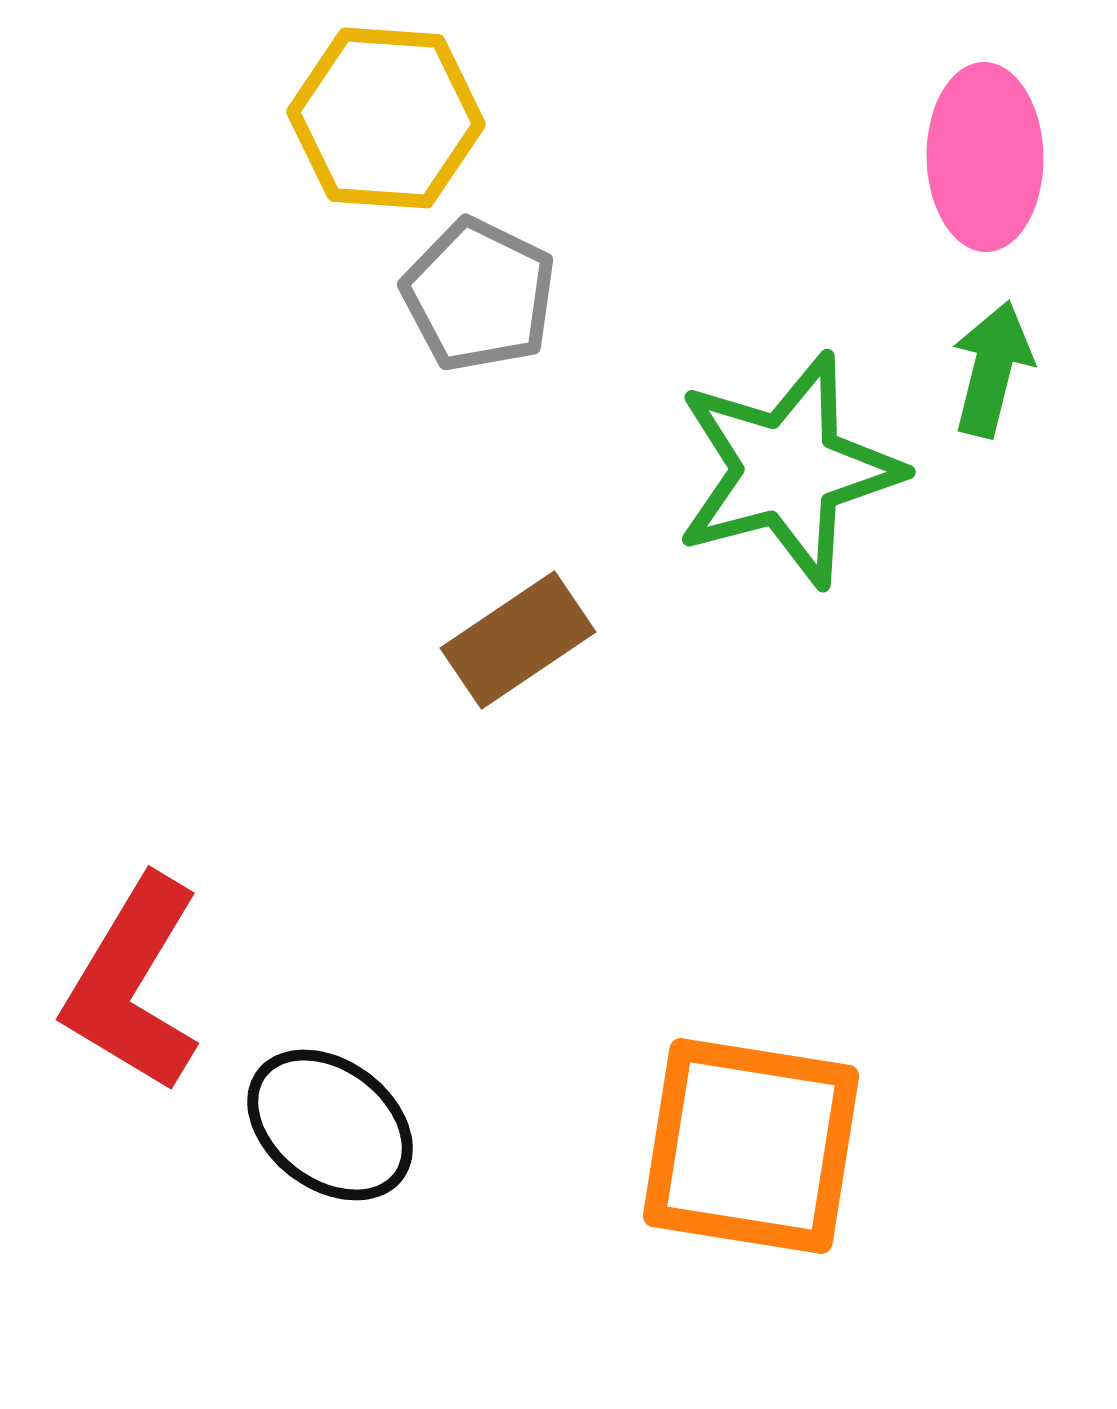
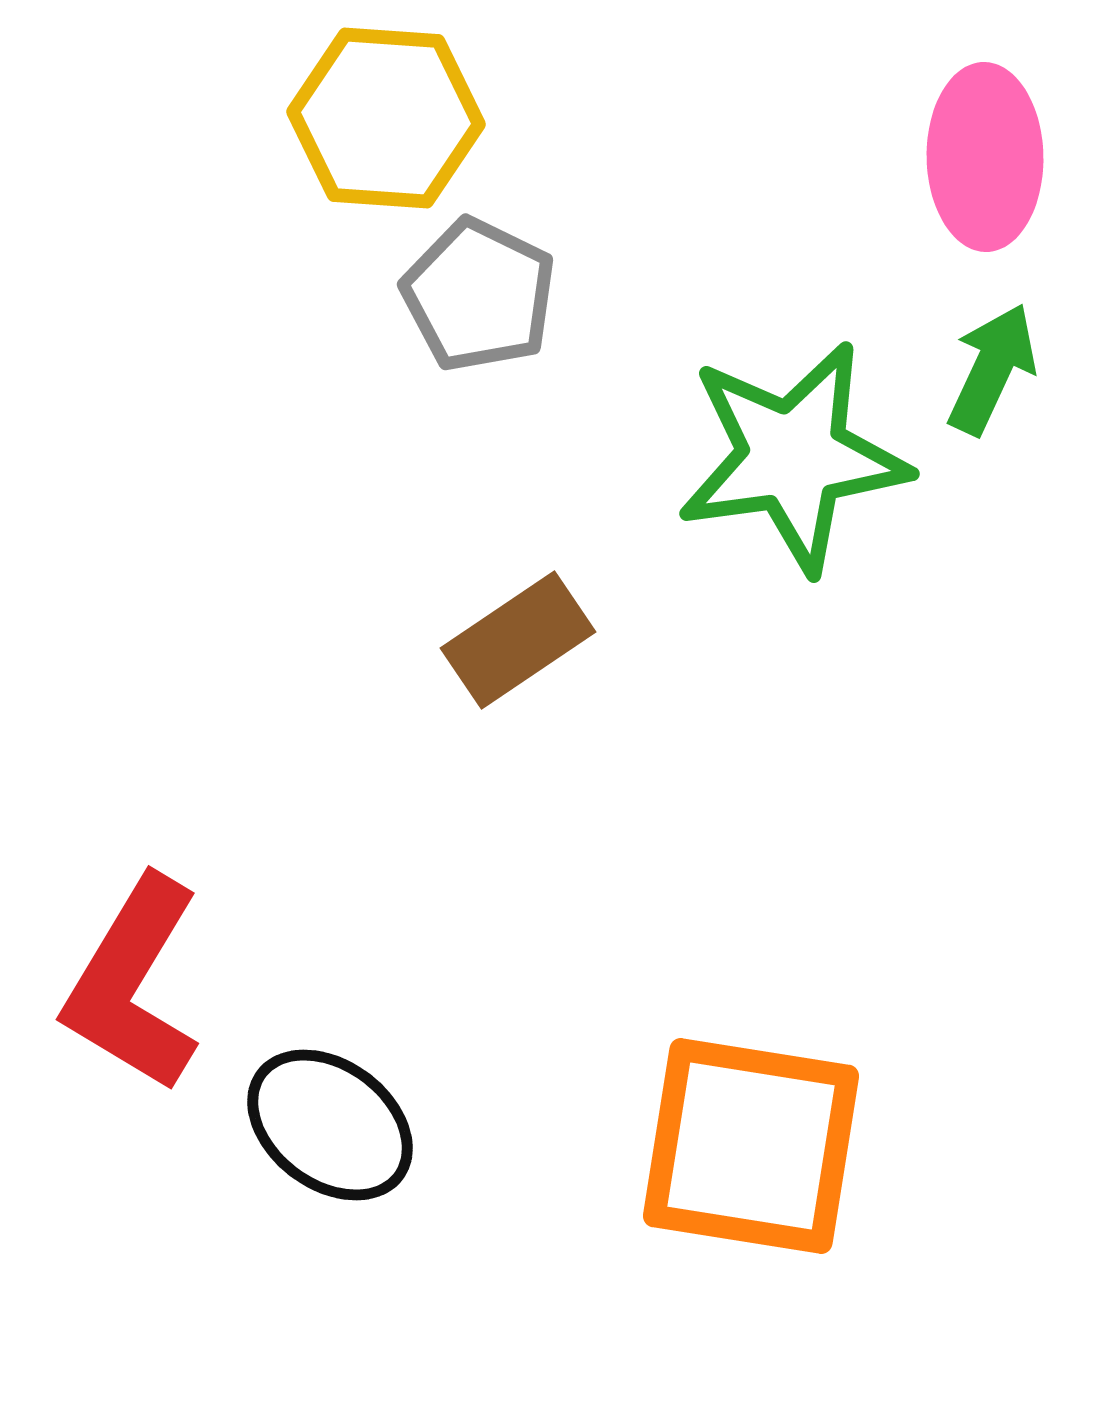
green arrow: rotated 11 degrees clockwise
green star: moved 5 px right, 13 px up; rotated 7 degrees clockwise
